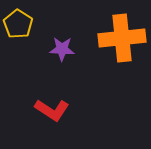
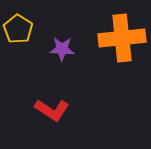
yellow pentagon: moved 5 px down
